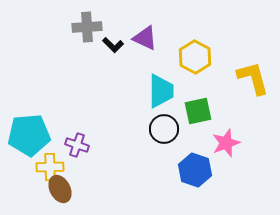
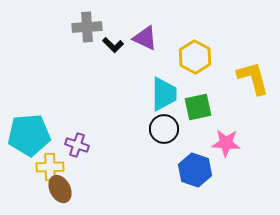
cyan trapezoid: moved 3 px right, 3 px down
green square: moved 4 px up
pink star: rotated 24 degrees clockwise
